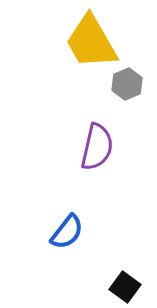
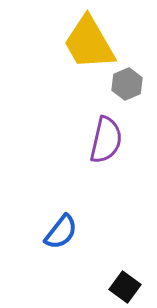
yellow trapezoid: moved 2 px left, 1 px down
purple semicircle: moved 9 px right, 7 px up
blue semicircle: moved 6 px left
